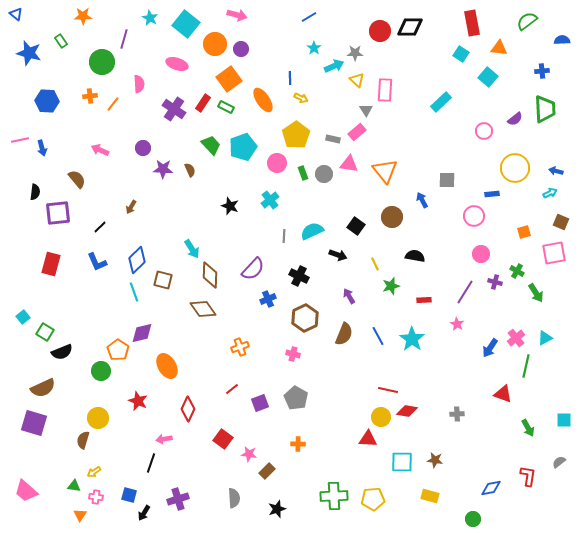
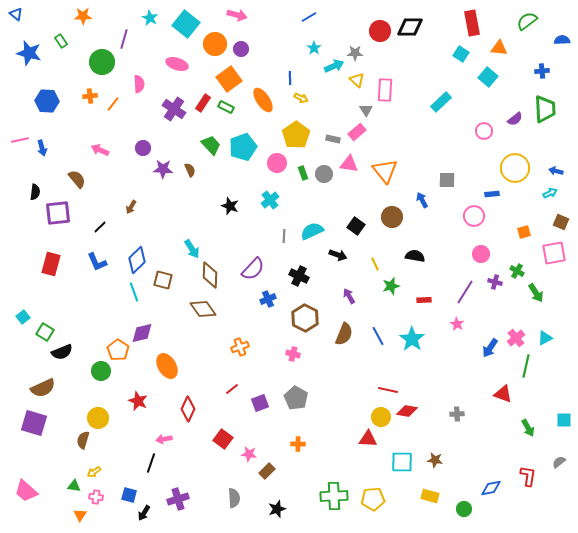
brown hexagon at (305, 318): rotated 8 degrees counterclockwise
green circle at (473, 519): moved 9 px left, 10 px up
